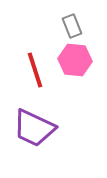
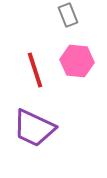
gray rectangle: moved 4 px left, 11 px up
pink hexagon: moved 2 px right, 1 px down
